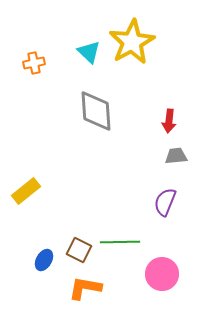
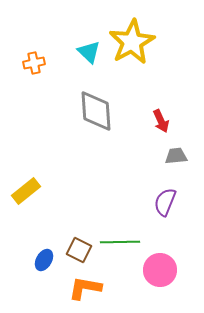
red arrow: moved 8 px left; rotated 30 degrees counterclockwise
pink circle: moved 2 px left, 4 px up
